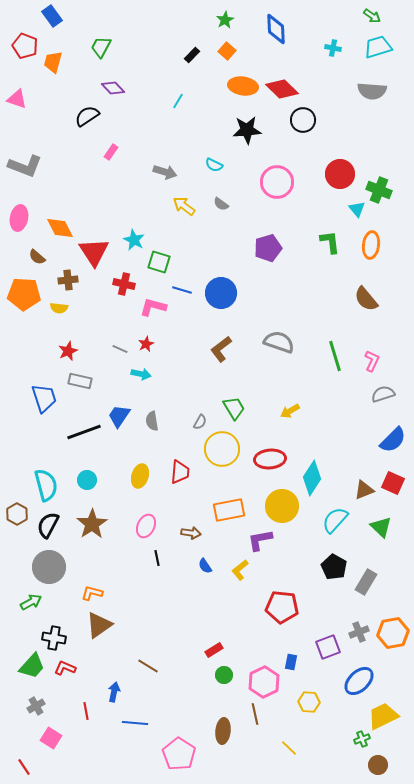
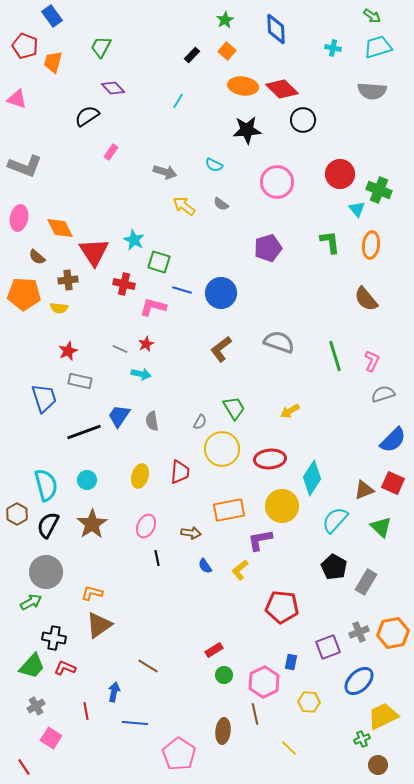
gray circle at (49, 567): moved 3 px left, 5 px down
